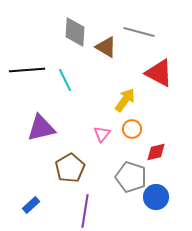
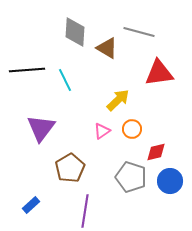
brown triangle: moved 1 px right, 1 px down
red triangle: rotated 36 degrees counterclockwise
yellow arrow: moved 7 px left; rotated 10 degrees clockwise
purple triangle: rotated 40 degrees counterclockwise
pink triangle: moved 3 px up; rotated 18 degrees clockwise
blue circle: moved 14 px right, 16 px up
